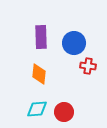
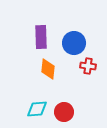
orange diamond: moved 9 px right, 5 px up
